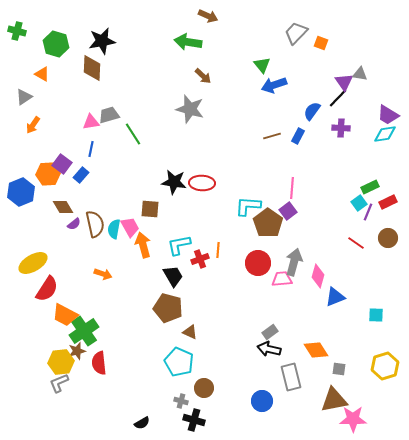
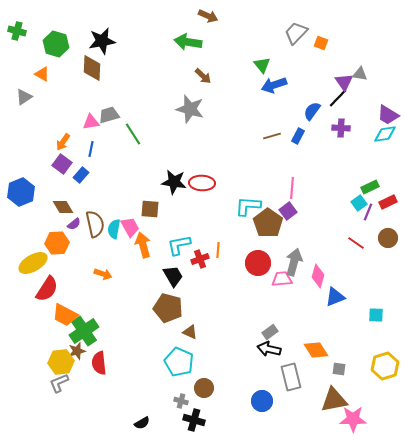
orange arrow at (33, 125): moved 30 px right, 17 px down
orange hexagon at (48, 174): moved 9 px right, 69 px down
